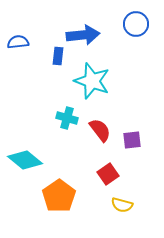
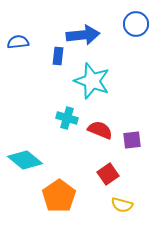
red semicircle: rotated 30 degrees counterclockwise
